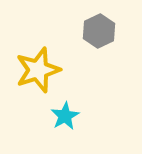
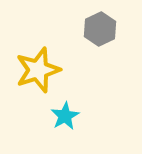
gray hexagon: moved 1 px right, 2 px up
